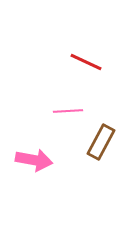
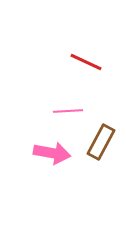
pink arrow: moved 18 px right, 7 px up
